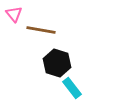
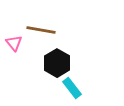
pink triangle: moved 29 px down
black hexagon: rotated 12 degrees clockwise
